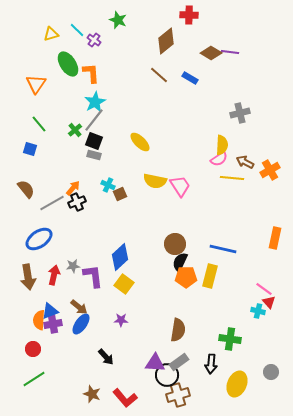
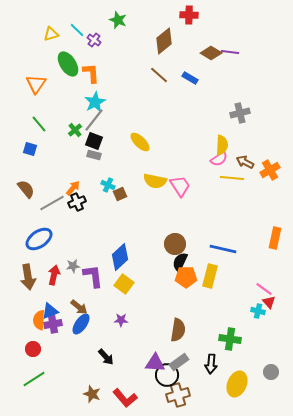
brown diamond at (166, 41): moved 2 px left
